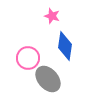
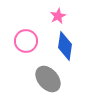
pink star: moved 6 px right; rotated 28 degrees clockwise
pink circle: moved 2 px left, 17 px up
